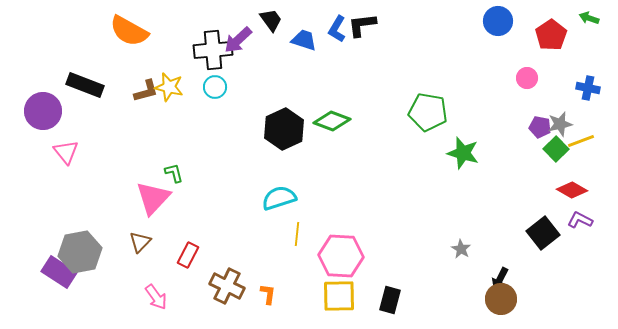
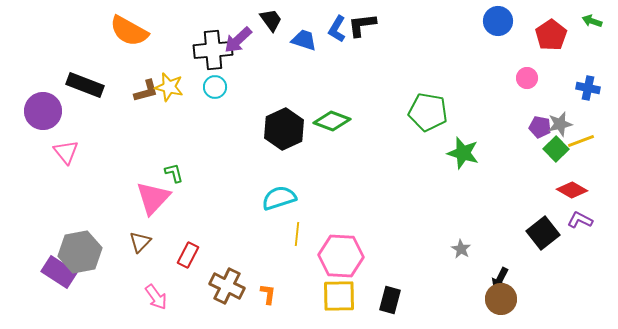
green arrow at (589, 18): moved 3 px right, 3 px down
